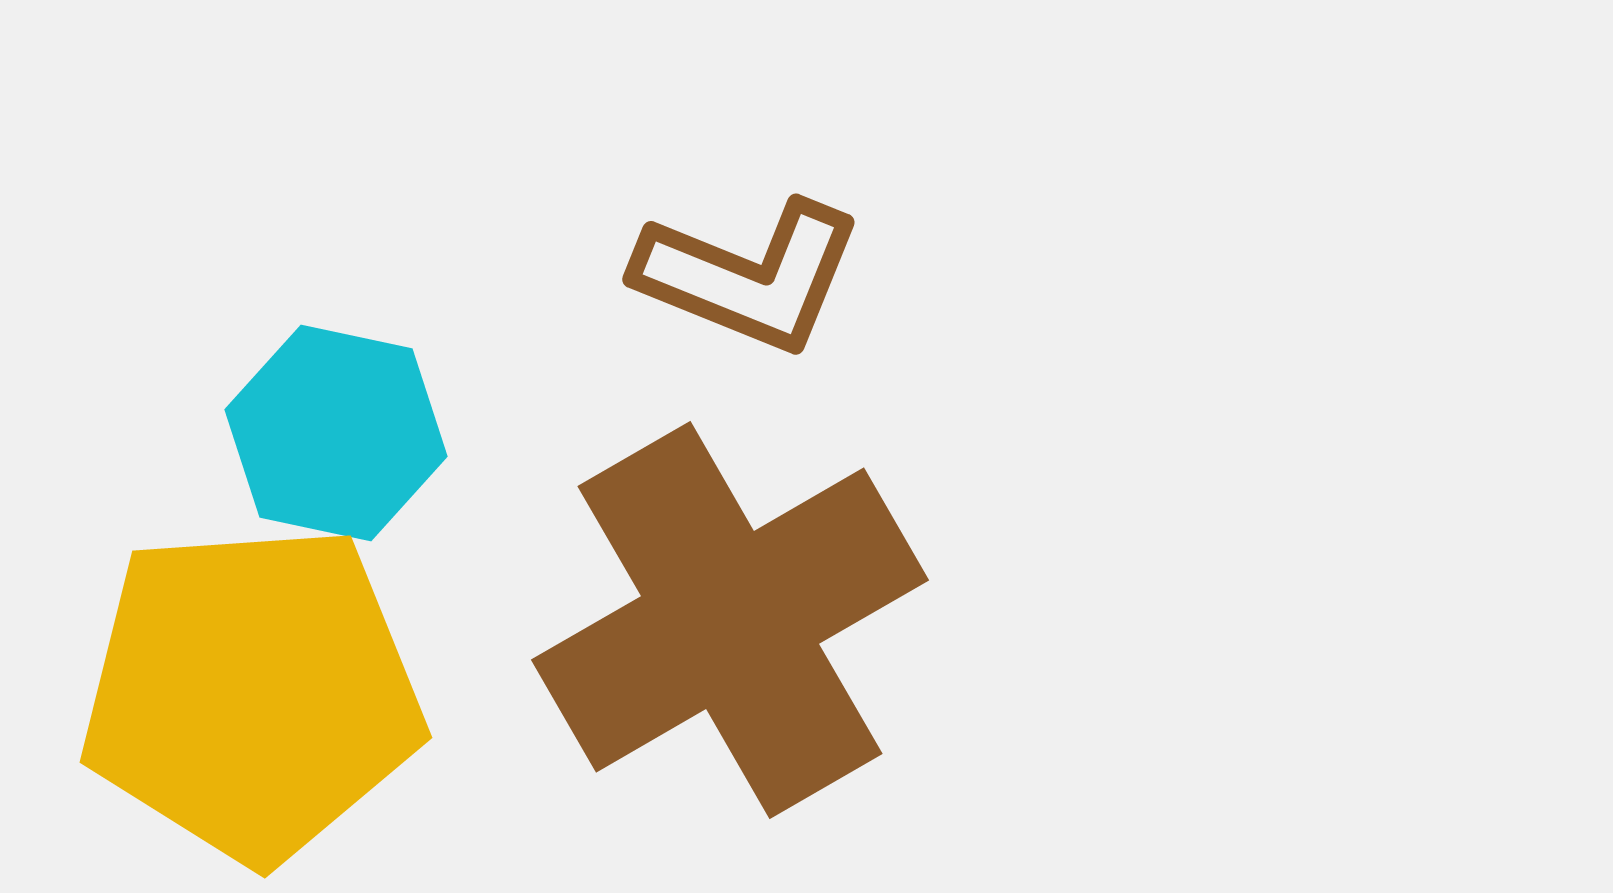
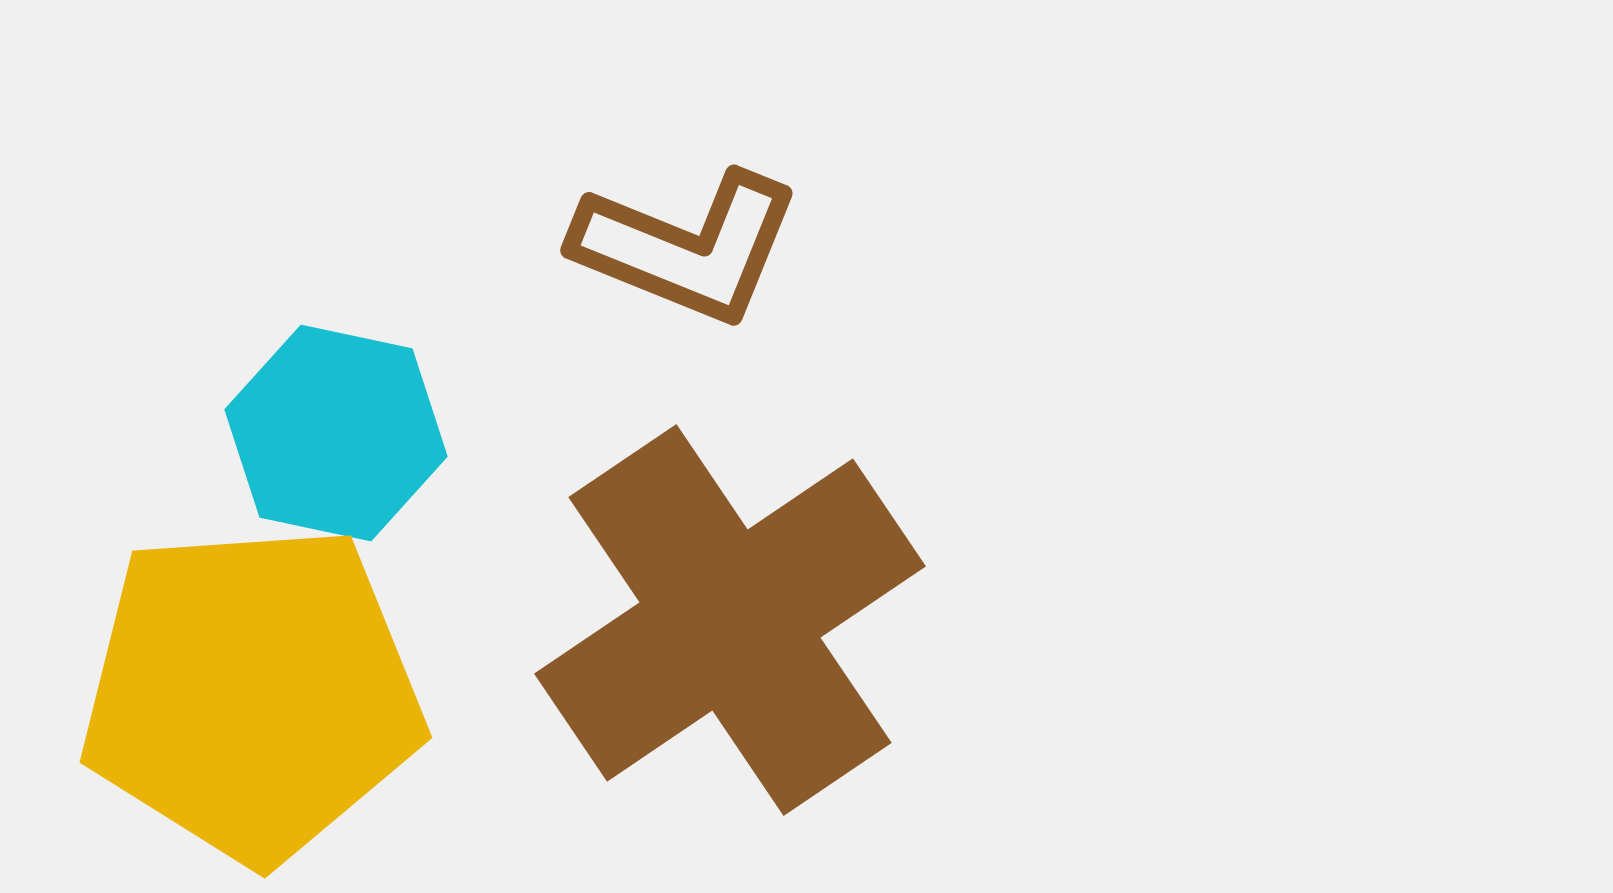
brown L-shape: moved 62 px left, 29 px up
brown cross: rotated 4 degrees counterclockwise
